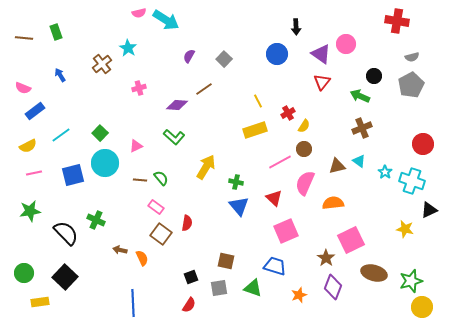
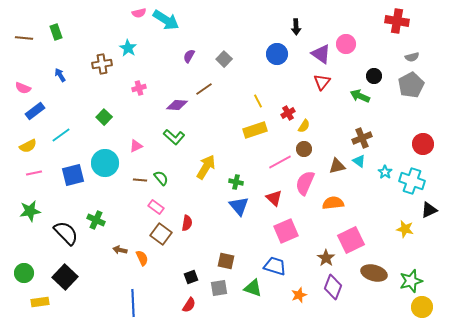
brown cross at (102, 64): rotated 30 degrees clockwise
brown cross at (362, 128): moved 10 px down
green square at (100, 133): moved 4 px right, 16 px up
